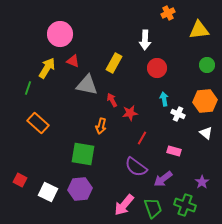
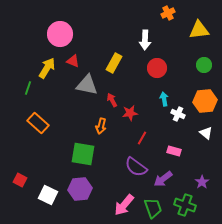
green circle: moved 3 px left
white square: moved 3 px down
